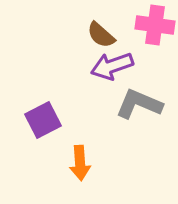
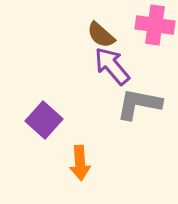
purple arrow: rotated 69 degrees clockwise
gray L-shape: rotated 12 degrees counterclockwise
purple square: moved 1 px right; rotated 21 degrees counterclockwise
